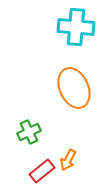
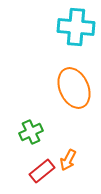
green cross: moved 2 px right
